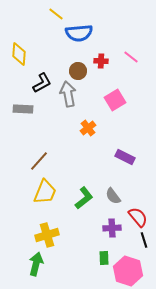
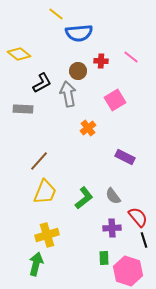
yellow diamond: rotated 55 degrees counterclockwise
